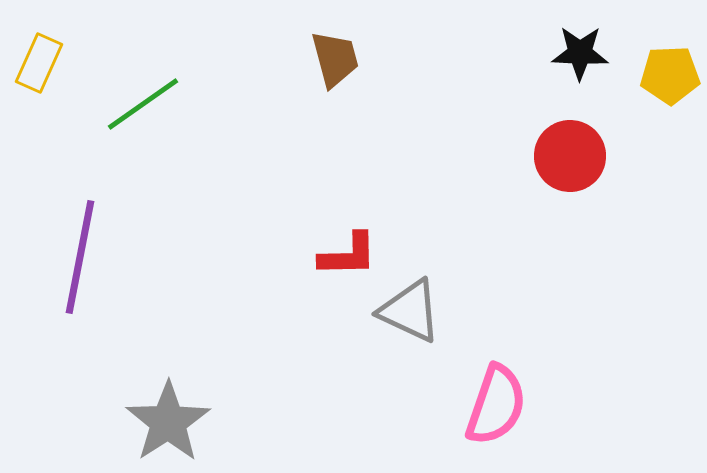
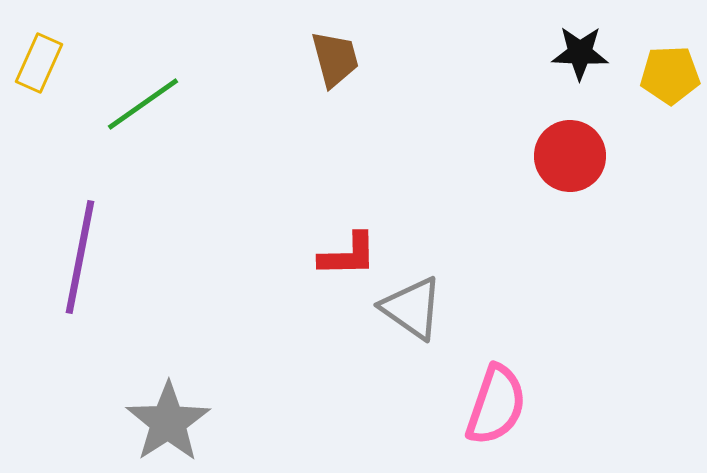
gray triangle: moved 2 px right, 3 px up; rotated 10 degrees clockwise
